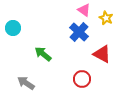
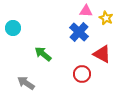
pink triangle: moved 2 px right, 1 px down; rotated 32 degrees counterclockwise
red circle: moved 5 px up
